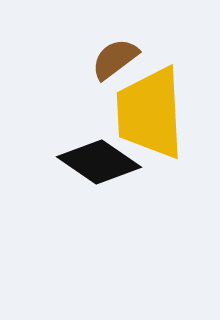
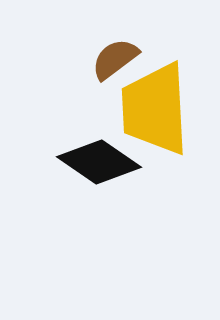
yellow trapezoid: moved 5 px right, 4 px up
